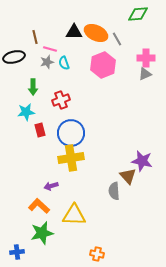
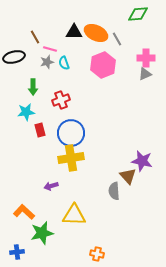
brown line: rotated 16 degrees counterclockwise
orange L-shape: moved 15 px left, 6 px down
